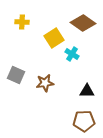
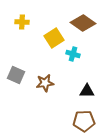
cyan cross: moved 1 px right; rotated 16 degrees counterclockwise
